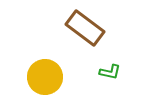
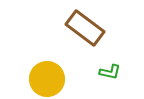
yellow circle: moved 2 px right, 2 px down
